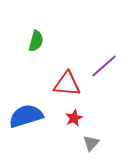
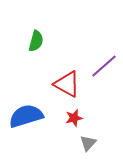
red triangle: rotated 24 degrees clockwise
red star: rotated 12 degrees clockwise
gray triangle: moved 3 px left
